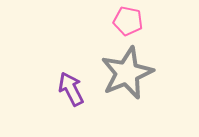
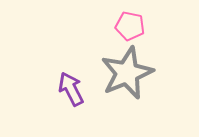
pink pentagon: moved 2 px right, 5 px down
